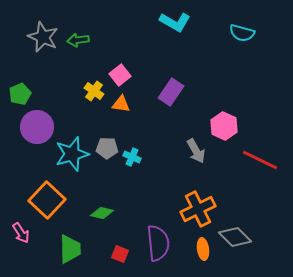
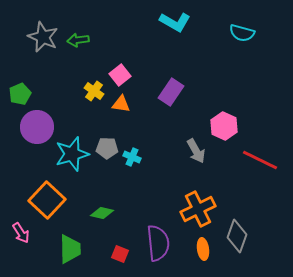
gray diamond: moved 2 px right, 1 px up; rotated 64 degrees clockwise
